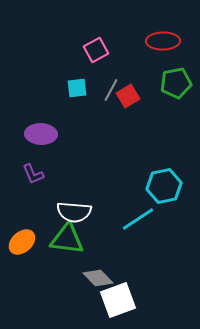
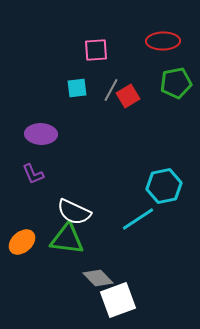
pink square: rotated 25 degrees clockwise
white semicircle: rotated 20 degrees clockwise
